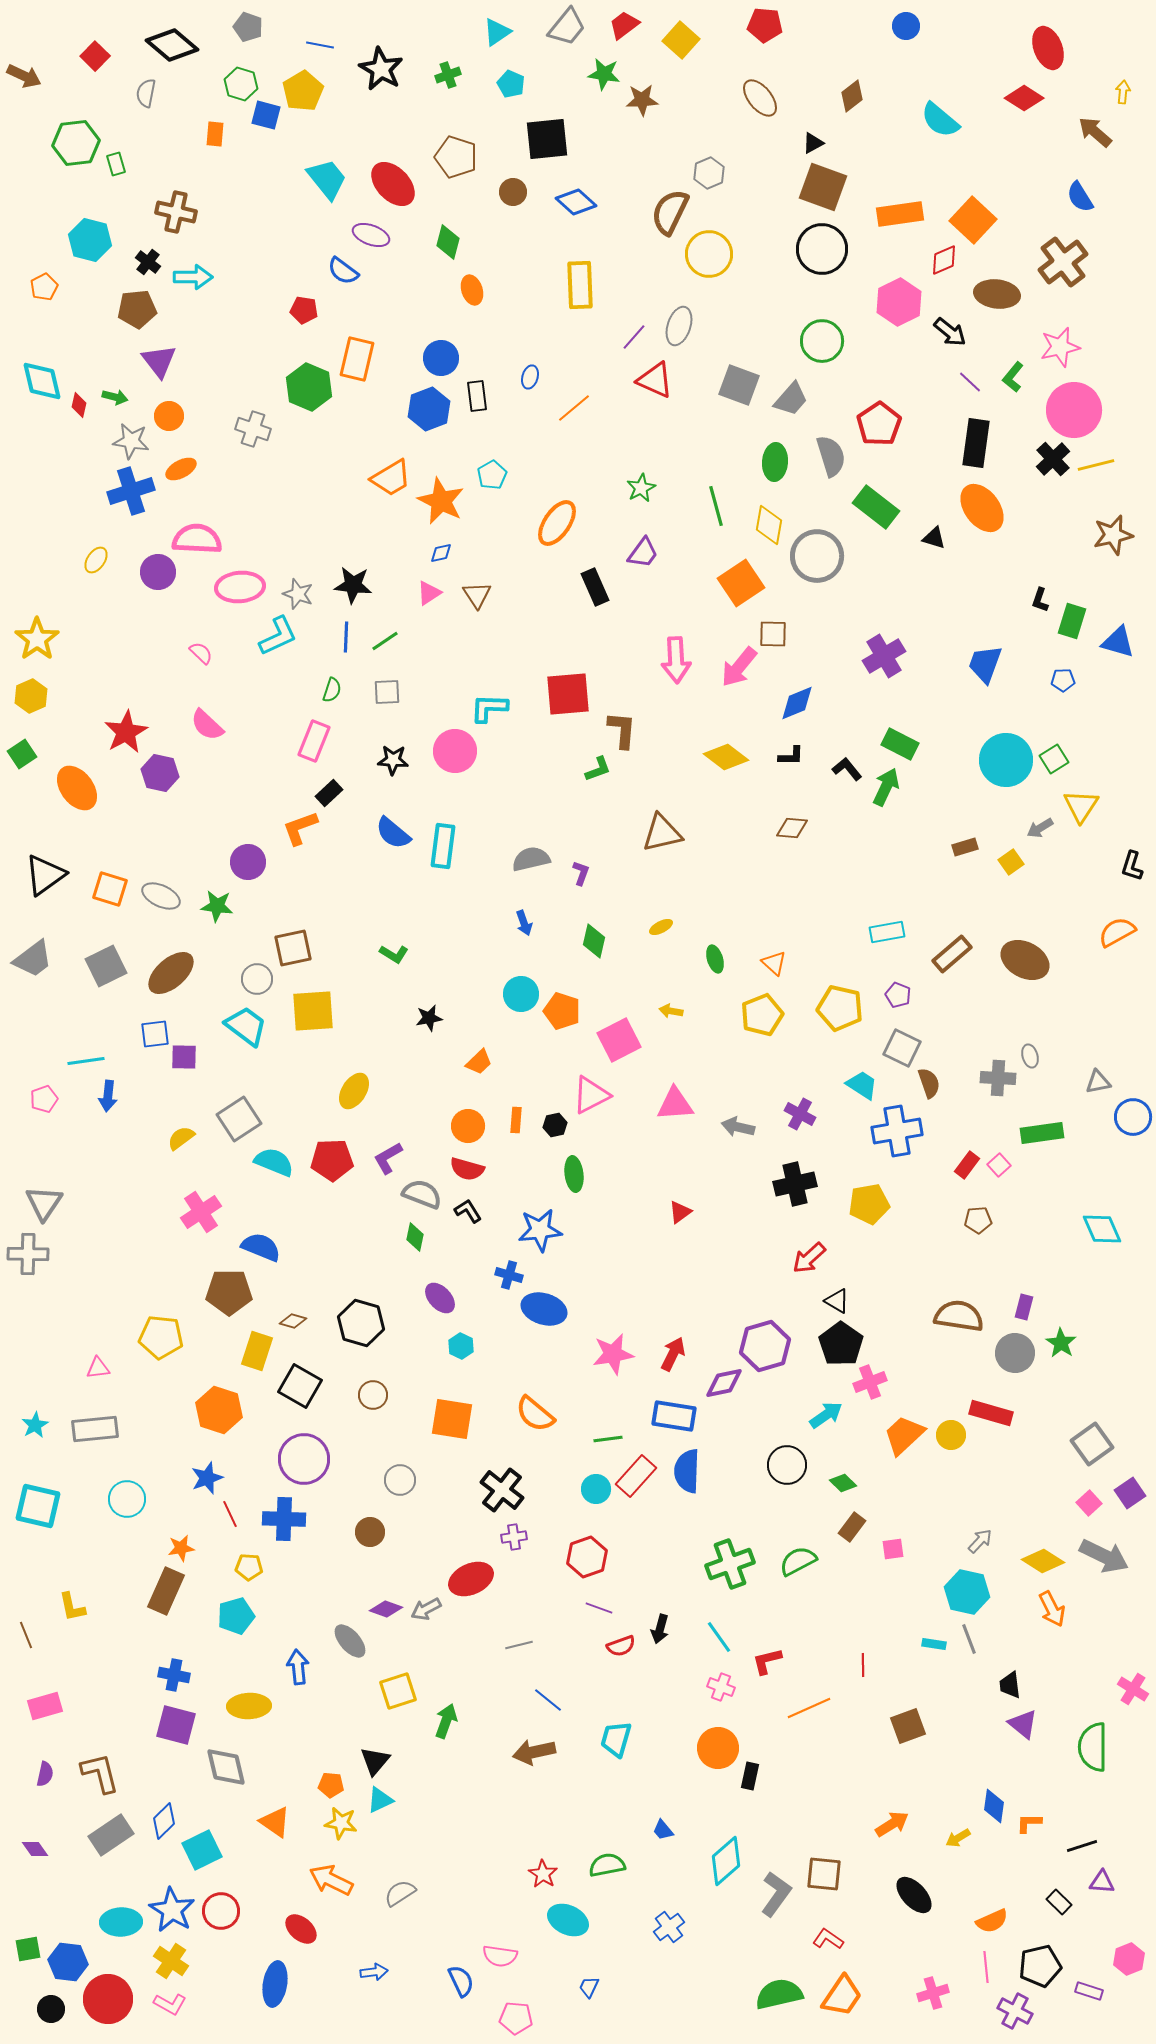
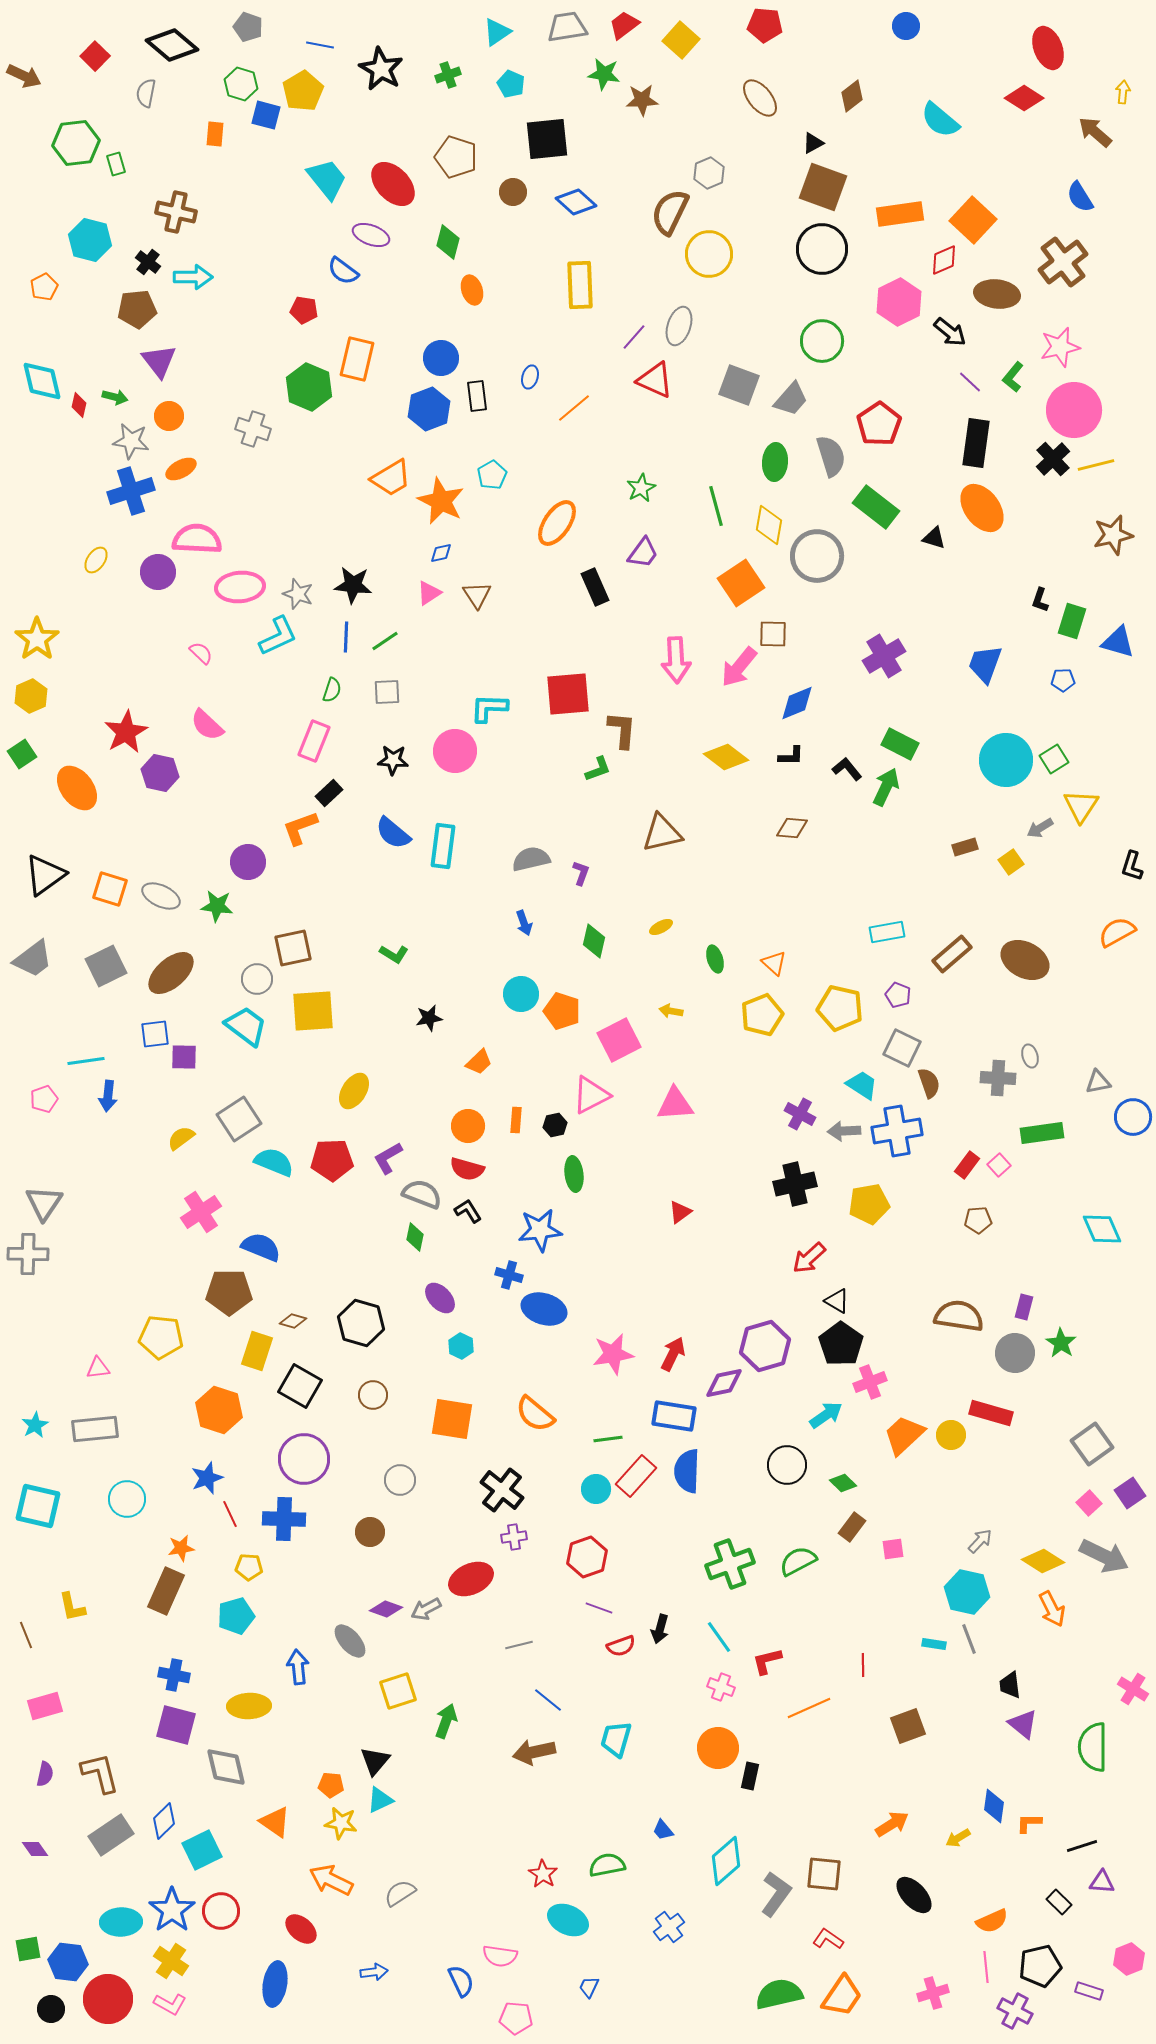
gray trapezoid at (567, 27): rotated 138 degrees counterclockwise
gray arrow at (738, 1127): moved 106 px right, 4 px down; rotated 16 degrees counterclockwise
blue star at (172, 1910): rotated 6 degrees clockwise
